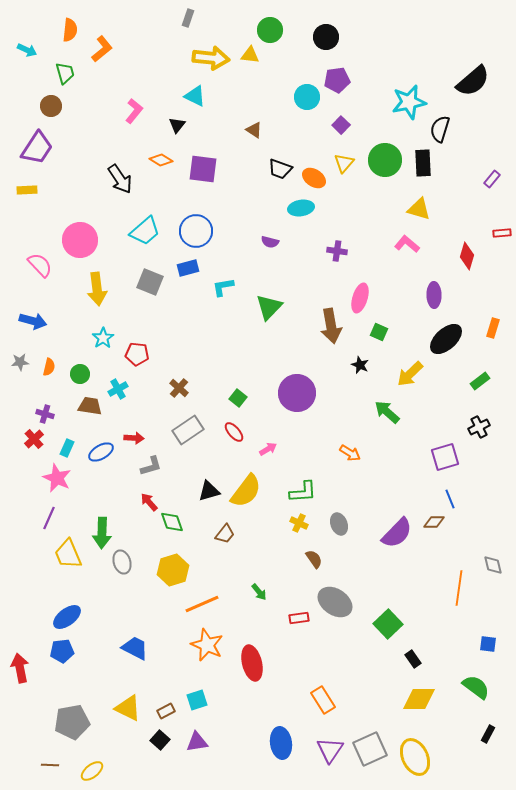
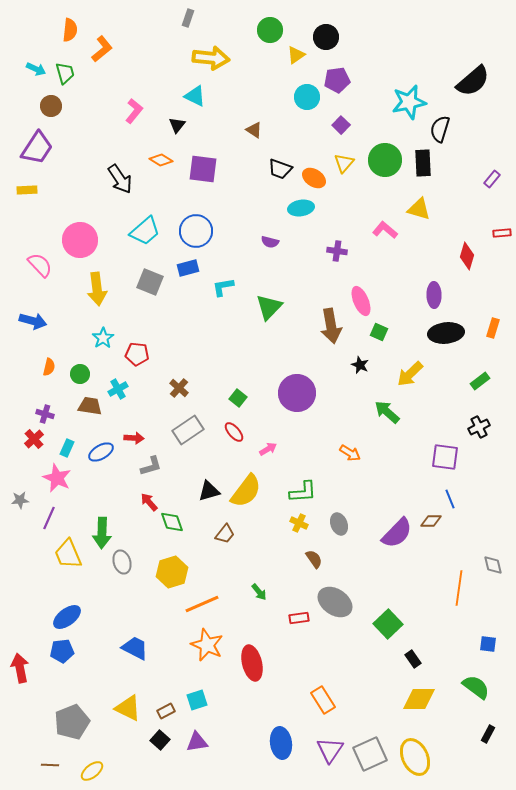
cyan arrow at (27, 50): moved 9 px right, 19 px down
yellow triangle at (250, 55): moved 46 px right; rotated 42 degrees counterclockwise
pink L-shape at (407, 244): moved 22 px left, 14 px up
pink ellipse at (360, 298): moved 1 px right, 3 px down; rotated 40 degrees counterclockwise
black ellipse at (446, 339): moved 6 px up; rotated 36 degrees clockwise
gray star at (20, 362): moved 138 px down
purple square at (445, 457): rotated 24 degrees clockwise
brown diamond at (434, 522): moved 3 px left, 1 px up
yellow hexagon at (173, 570): moved 1 px left, 2 px down
gray pentagon at (72, 722): rotated 12 degrees counterclockwise
gray square at (370, 749): moved 5 px down
